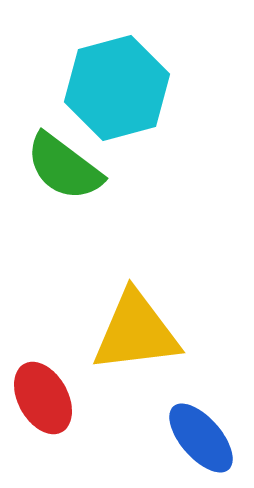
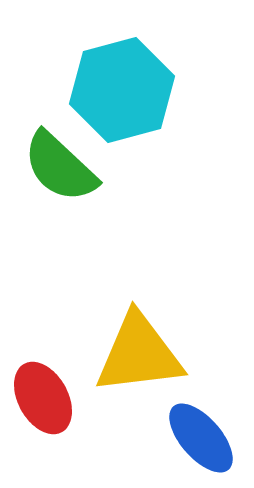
cyan hexagon: moved 5 px right, 2 px down
green semicircle: moved 4 px left; rotated 6 degrees clockwise
yellow triangle: moved 3 px right, 22 px down
